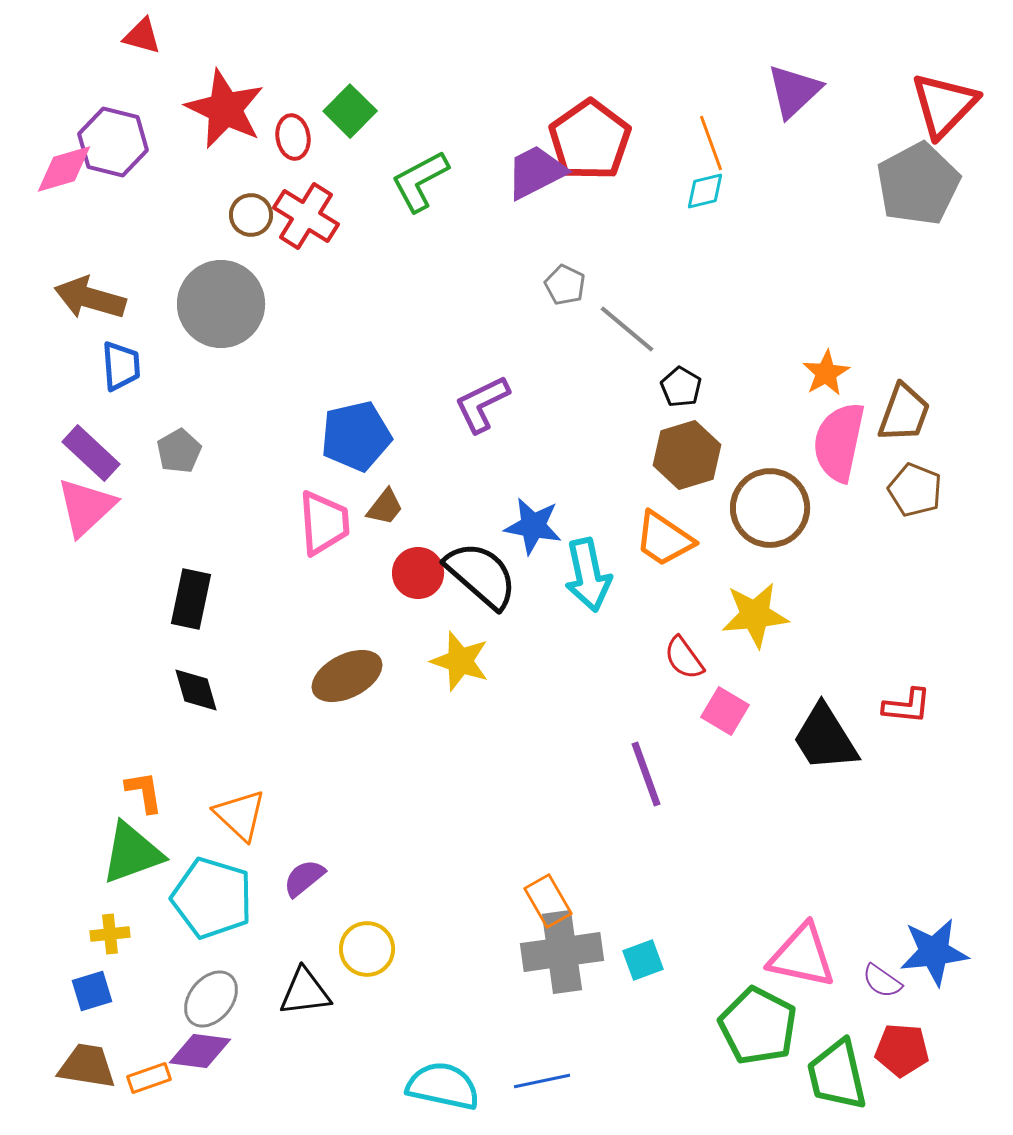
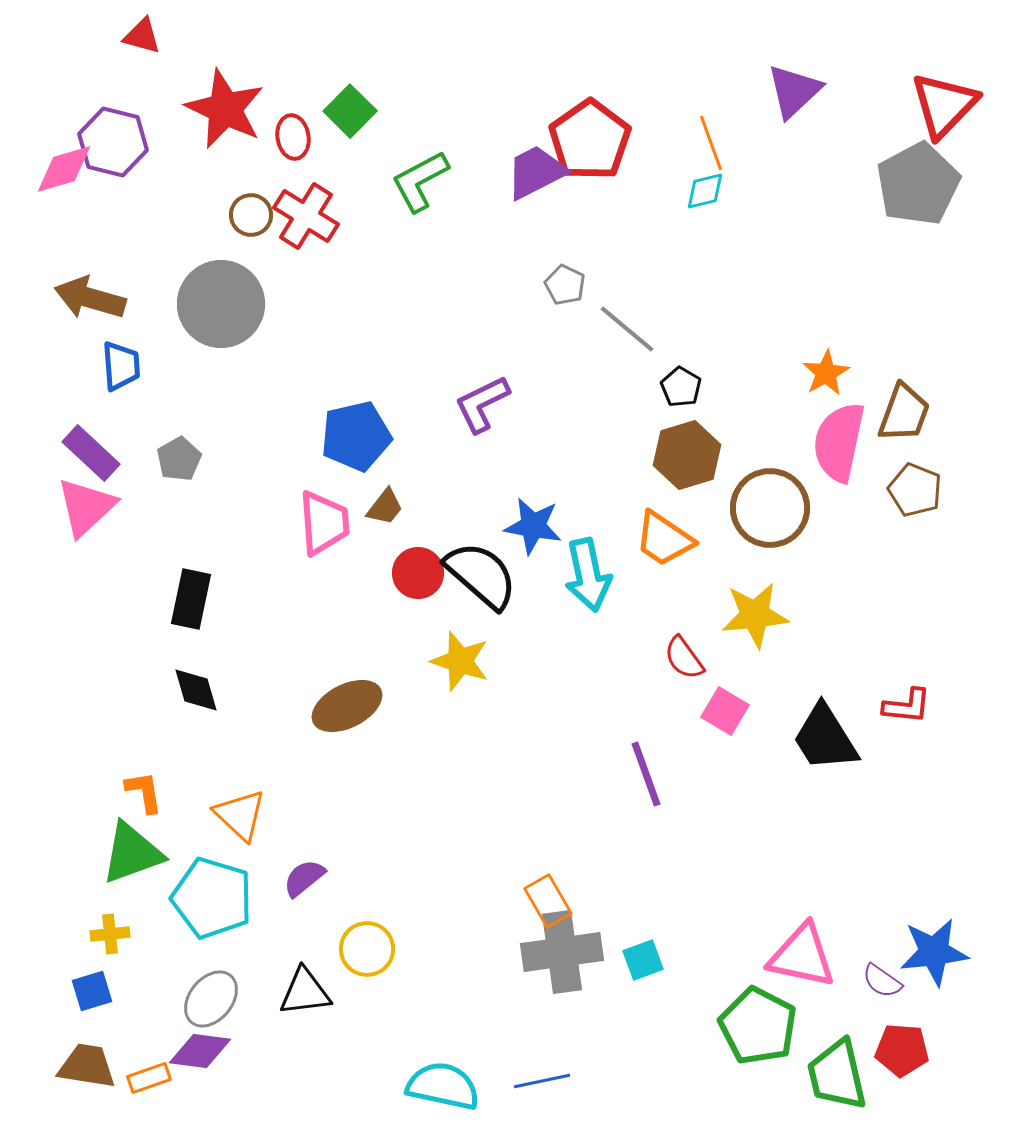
gray pentagon at (179, 451): moved 8 px down
brown ellipse at (347, 676): moved 30 px down
